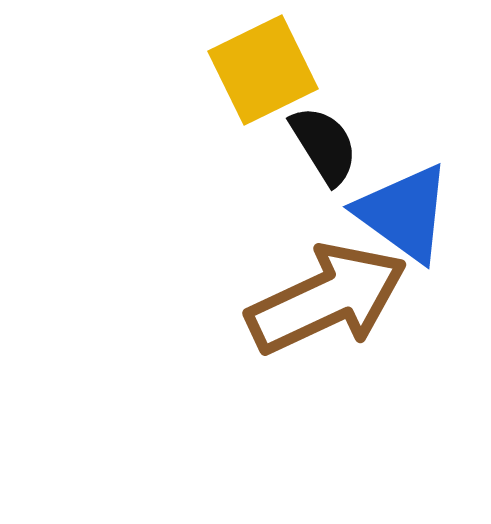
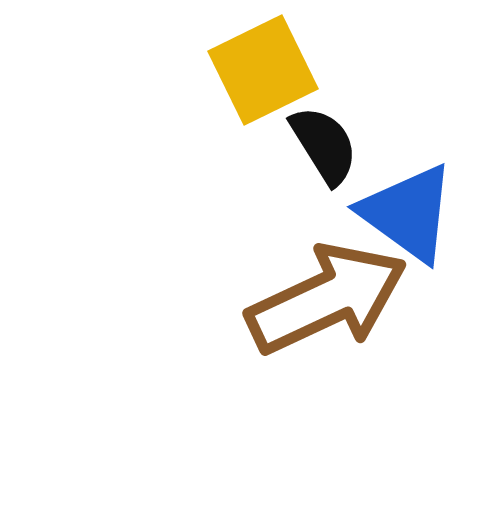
blue triangle: moved 4 px right
